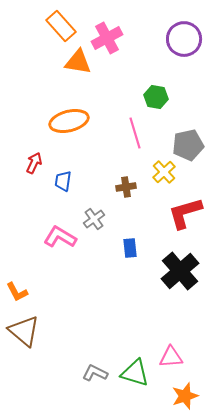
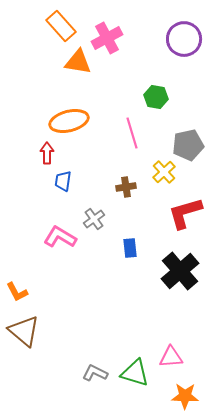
pink line: moved 3 px left
red arrow: moved 13 px right, 10 px up; rotated 25 degrees counterclockwise
orange star: rotated 20 degrees clockwise
